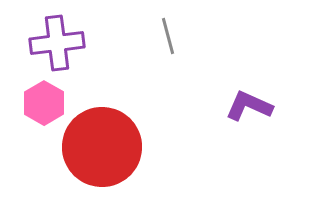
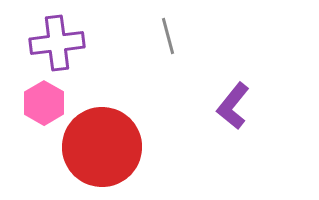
purple L-shape: moved 16 px left; rotated 75 degrees counterclockwise
